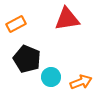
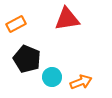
cyan circle: moved 1 px right
